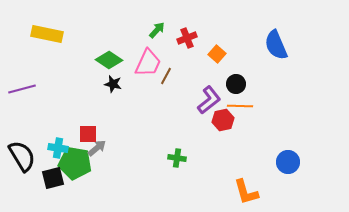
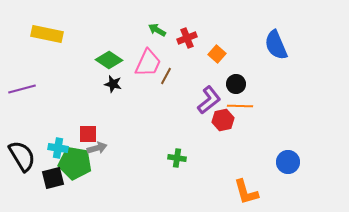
green arrow: rotated 102 degrees counterclockwise
gray arrow: rotated 24 degrees clockwise
